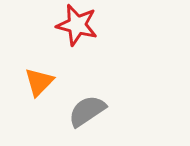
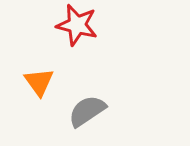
orange triangle: rotated 20 degrees counterclockwise
